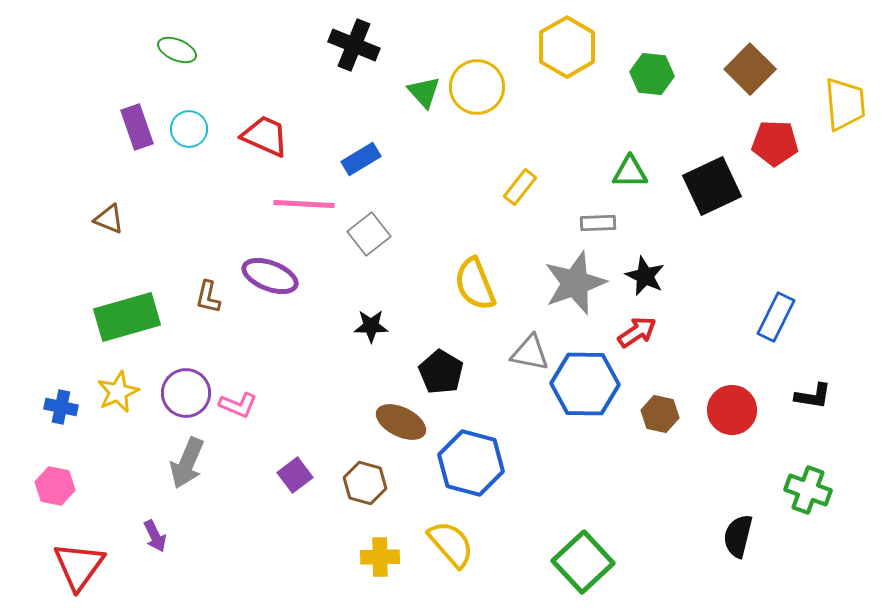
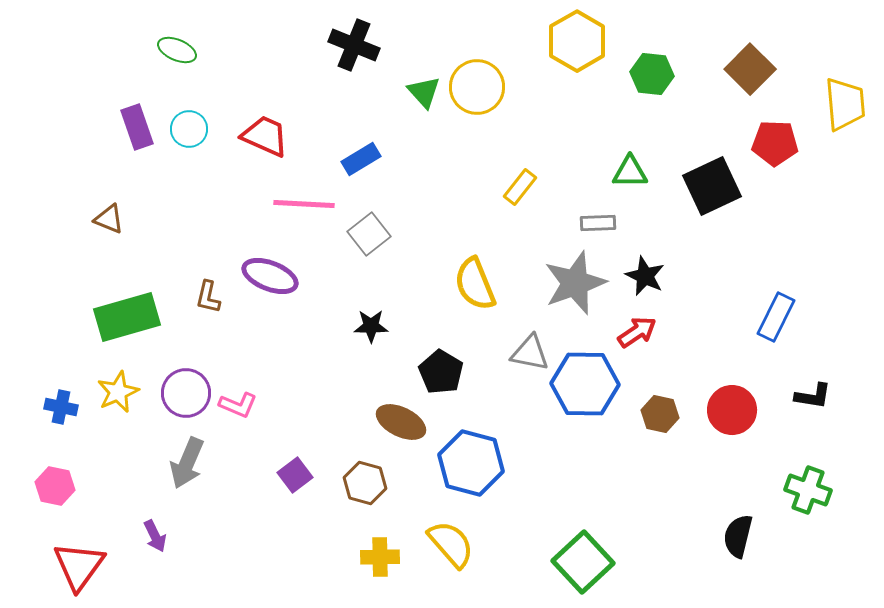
yellow hexagon at (567, 47): moved 10 px right, 6 px up
